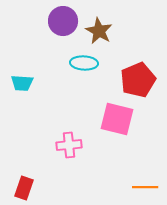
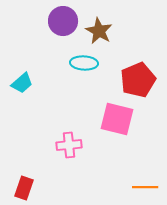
cyan trapezoid: rotated 45 degrees counterclockwise
